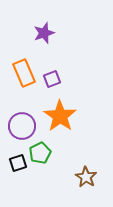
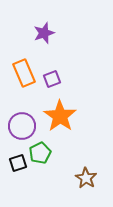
brown star: moved 1 px down
